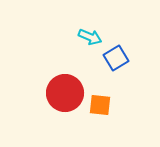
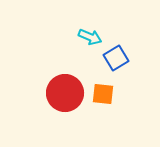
orange square: moved 3 px right, 11 px up
